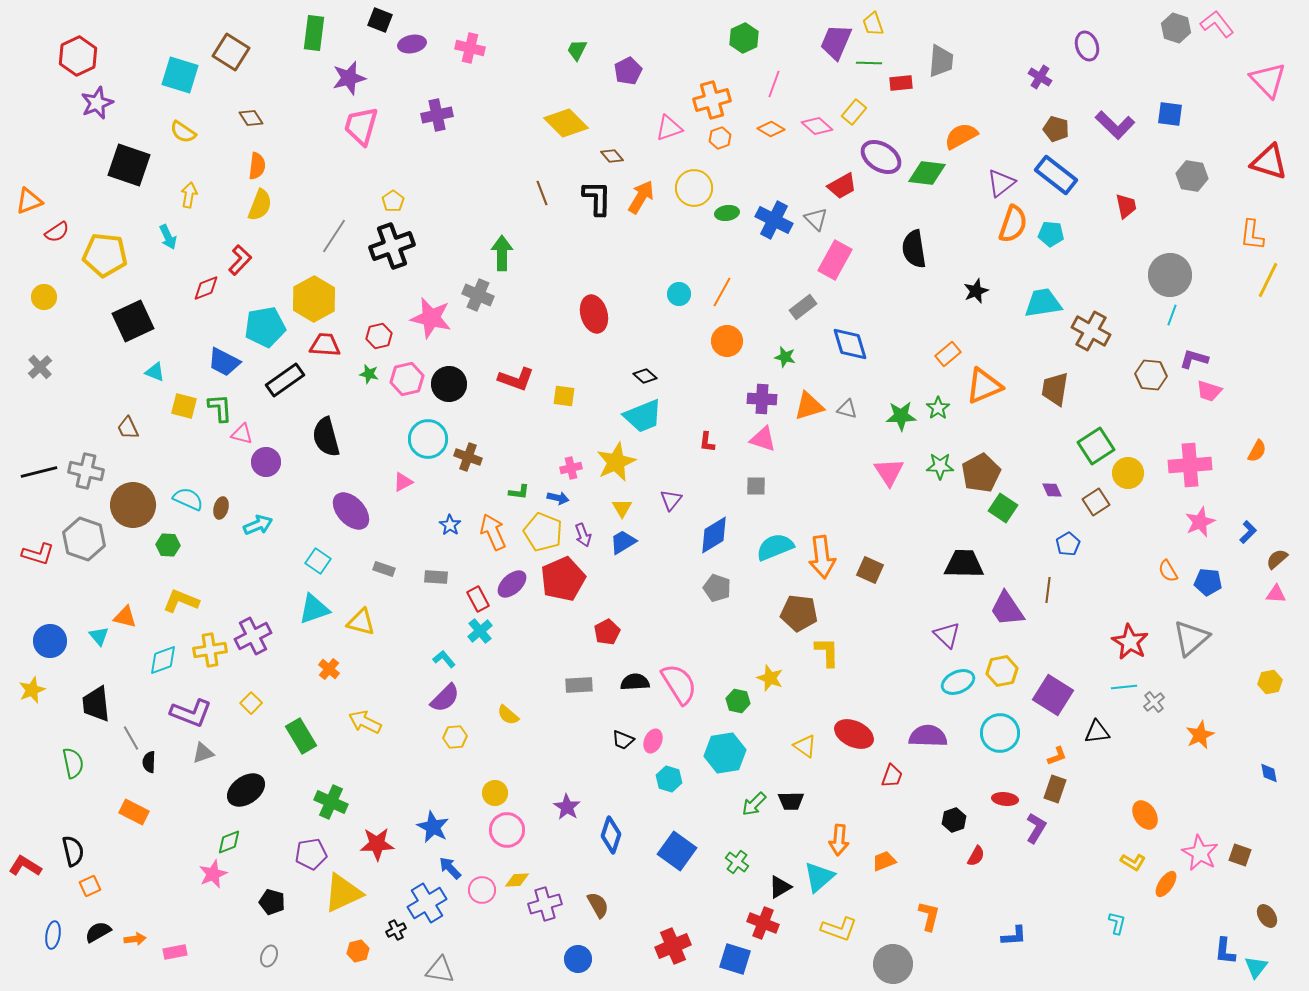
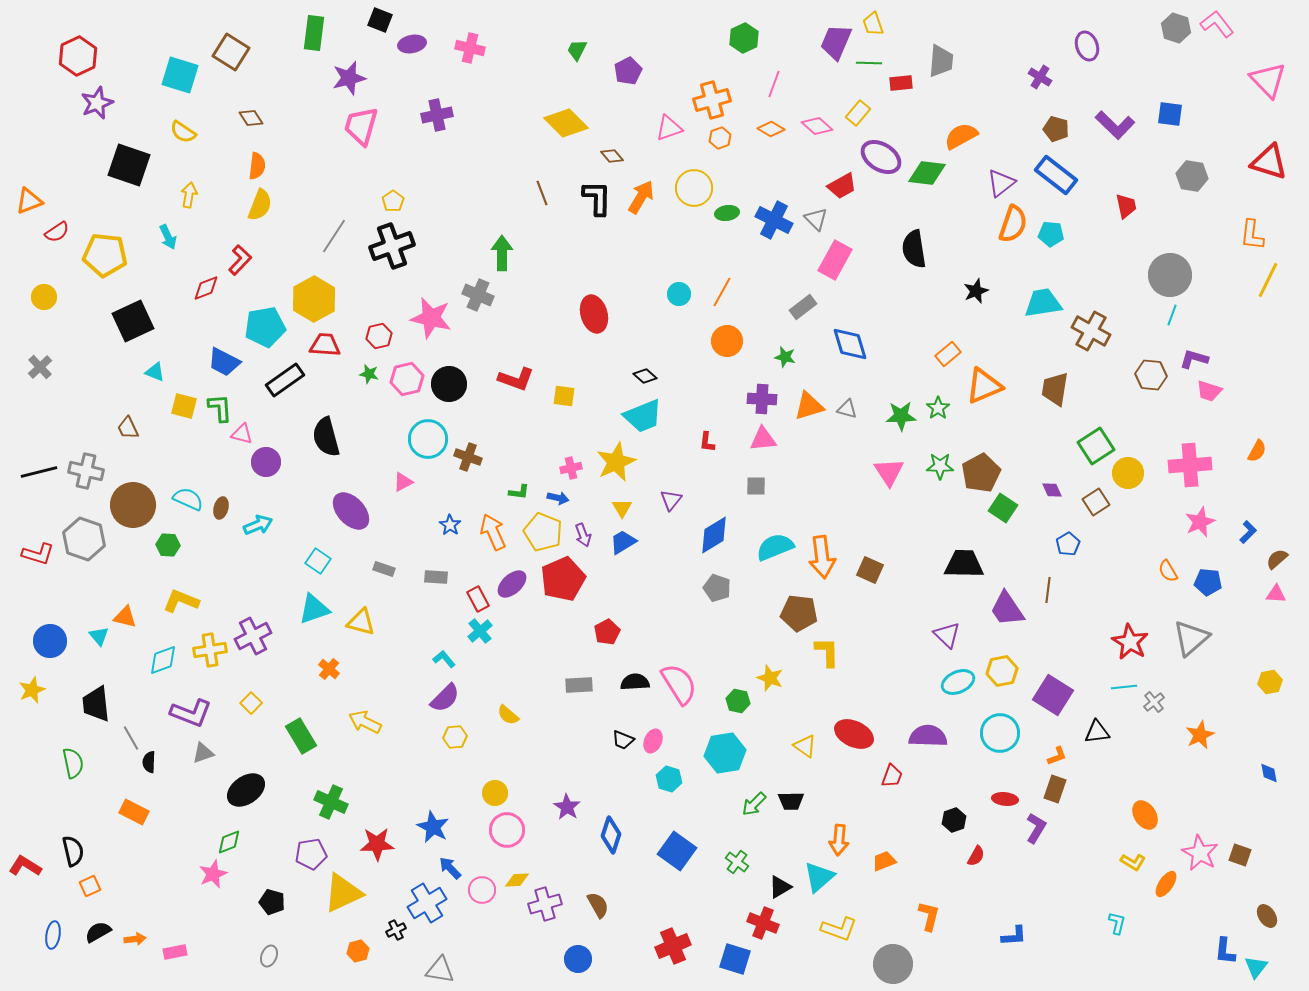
yellow rectangle at (854, 112): moved 4 px right, 1 px down
pink triangle at (763, 439): rotated 24 degrees counterclockwise
